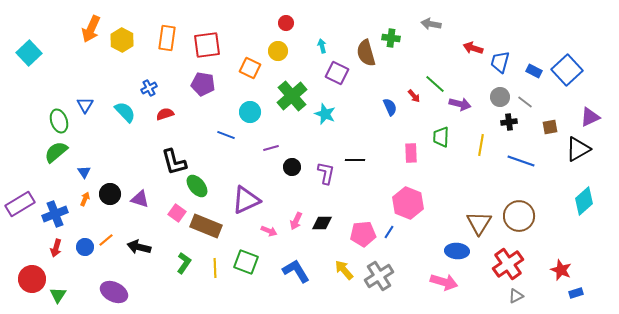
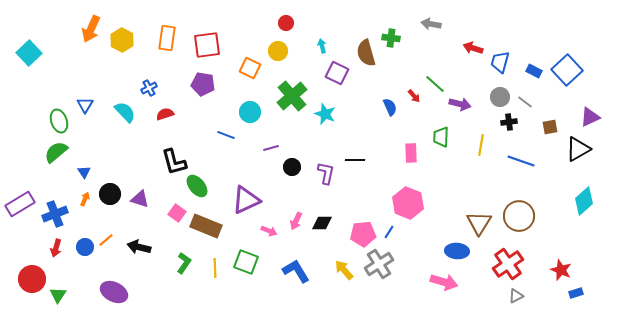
gray cross at (379, 276): moved 12 px up
